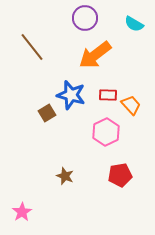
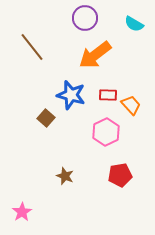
brown square: moved 1 px left, 5 px down; rotated 18 degrees counterclockwise
